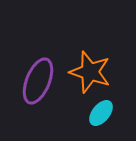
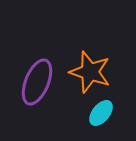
purple ellipse: moved 1 px left, 1 px down
